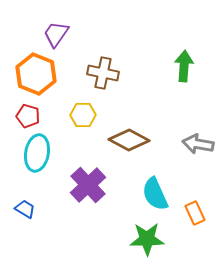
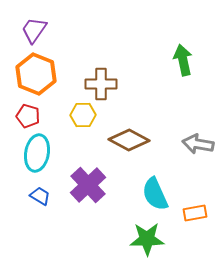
purple trapezoid: moved 22 px left, 4 px up
green arrow: moved 1 px left, 6 px up; rotated 16 degrees counterclockwise
brown cross: moved 2 px left, 11 px down; rotated 12 degrees counterclockwise
blue trapezoid: moved 15 px right, 13 px up
orange rectangle: rotated 75 degrees counterclockwise
